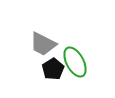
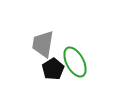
gray trapezoid: rotated 72 degrees clockwise
